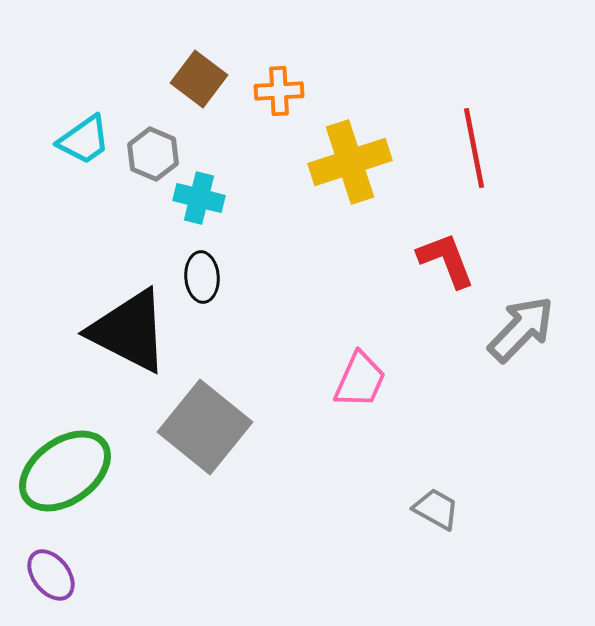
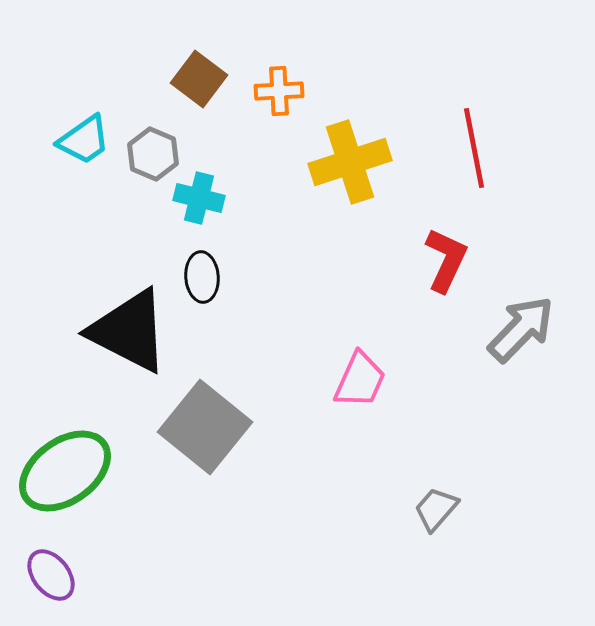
red L-shape: rotated 46 degrees clockwise
gray trapezoid: rotated 78 degrees counterclockwise
